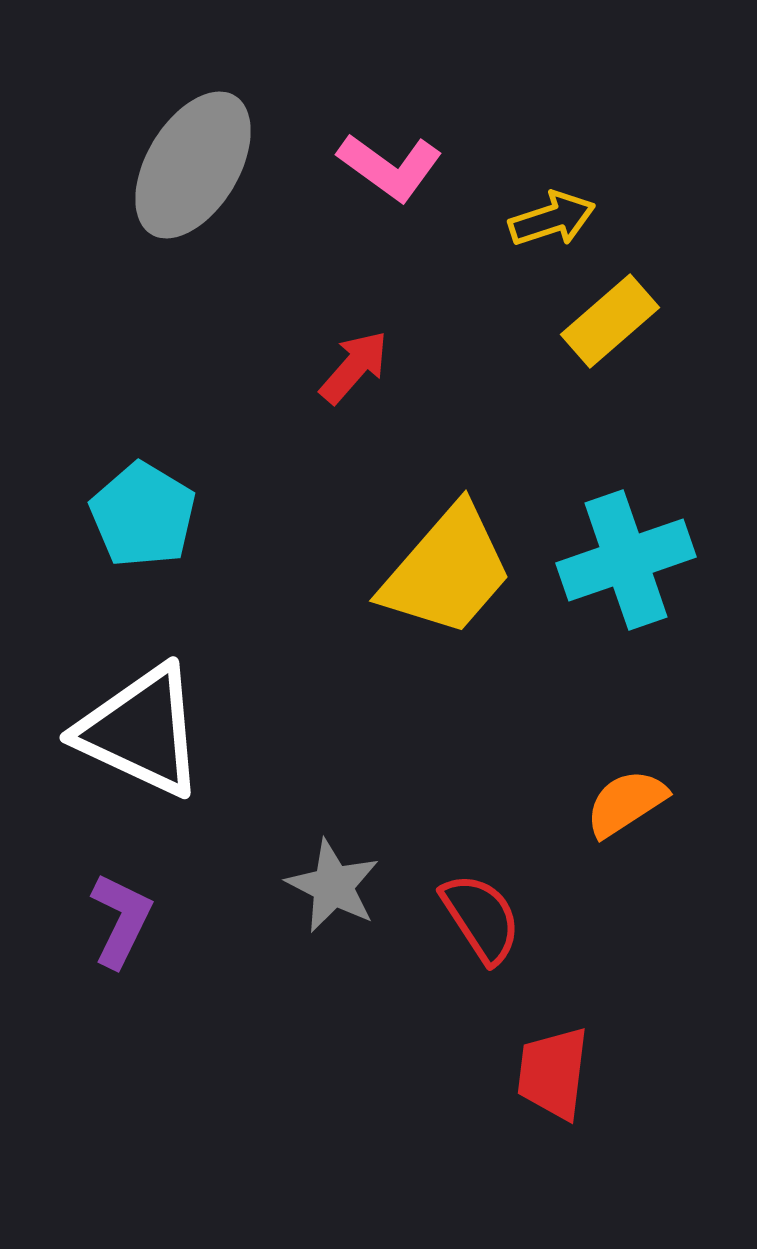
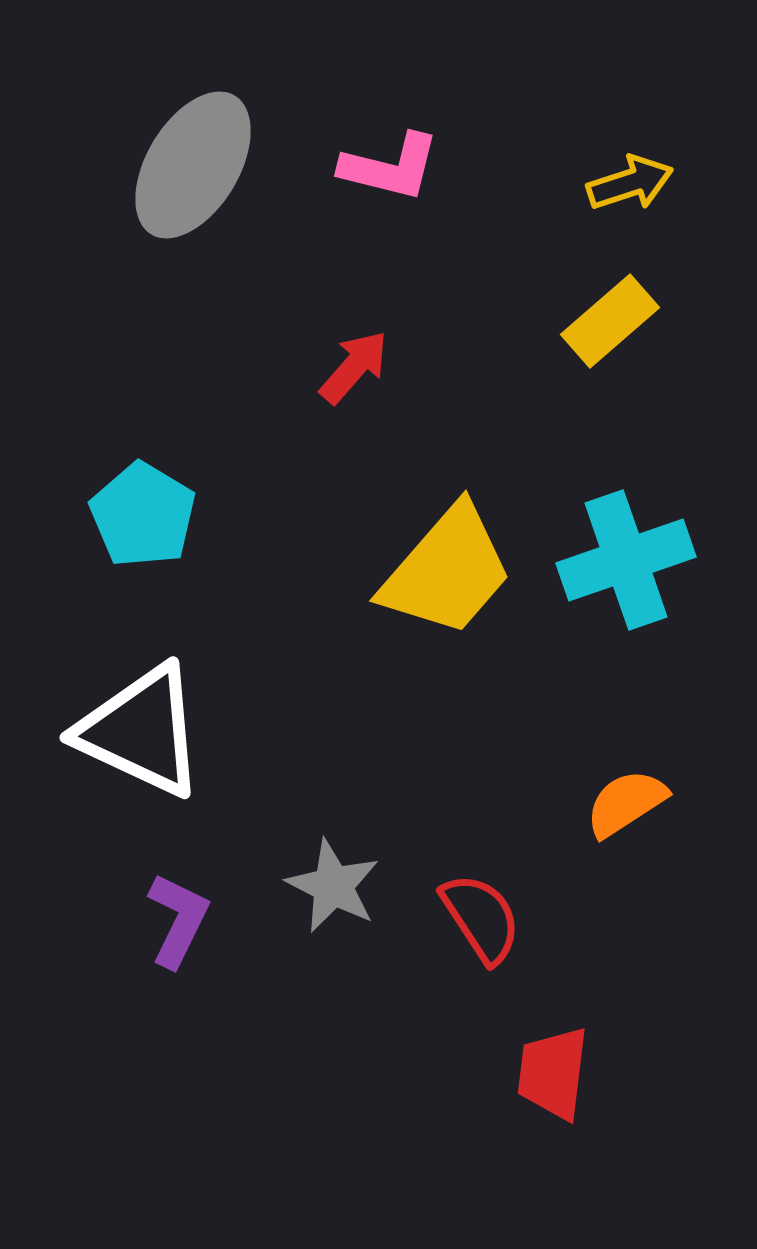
pink L-shape: rotated 22 degrees counterclockwise
yellow arrow: moved 78 px right, 36 px up
purple L-shape: moved 57 px right
